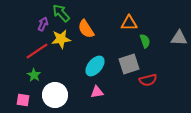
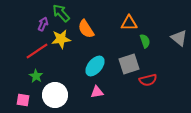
gray triangle: rotated 36 degrees clockwise
green star: moved 2 px right, 1 px down
